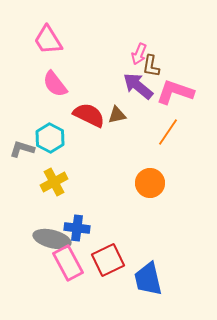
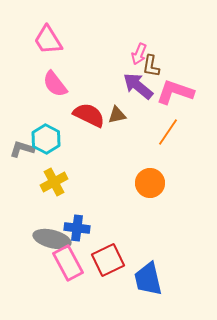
cyan hexagon: moved 4 px left, 1 px down
